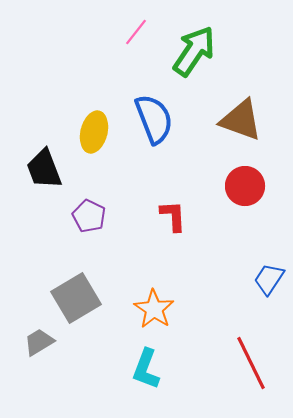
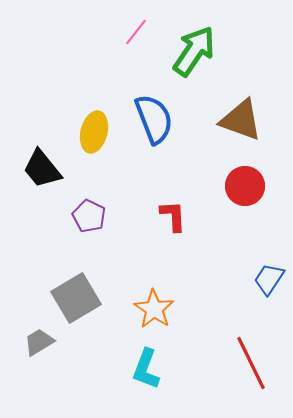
black trapezoid: moved 2 px left; rotated 18 degrees counterclockwise
